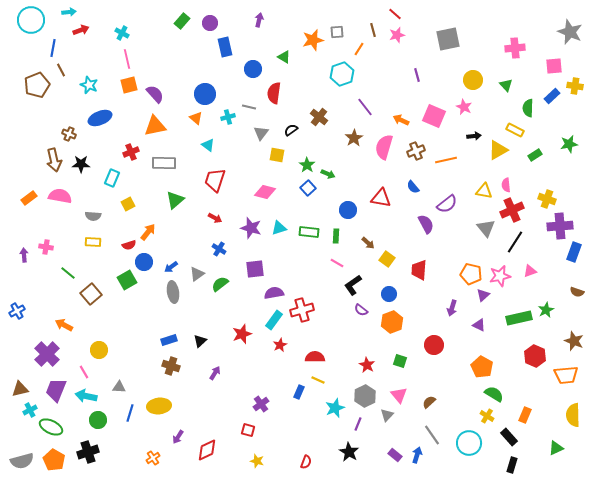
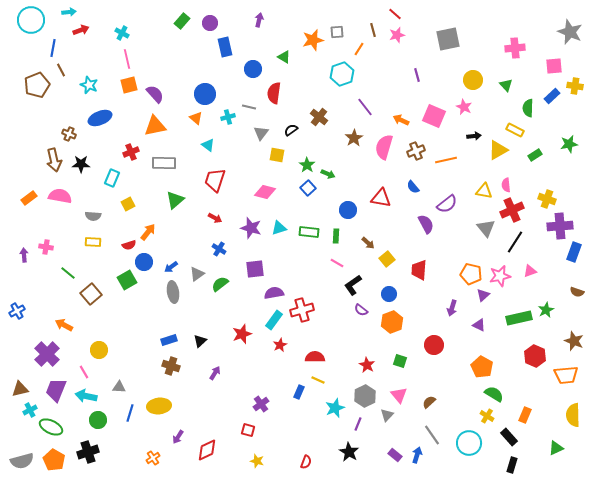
yellow square at (387, 259): rotated 14 degrees clockwise
